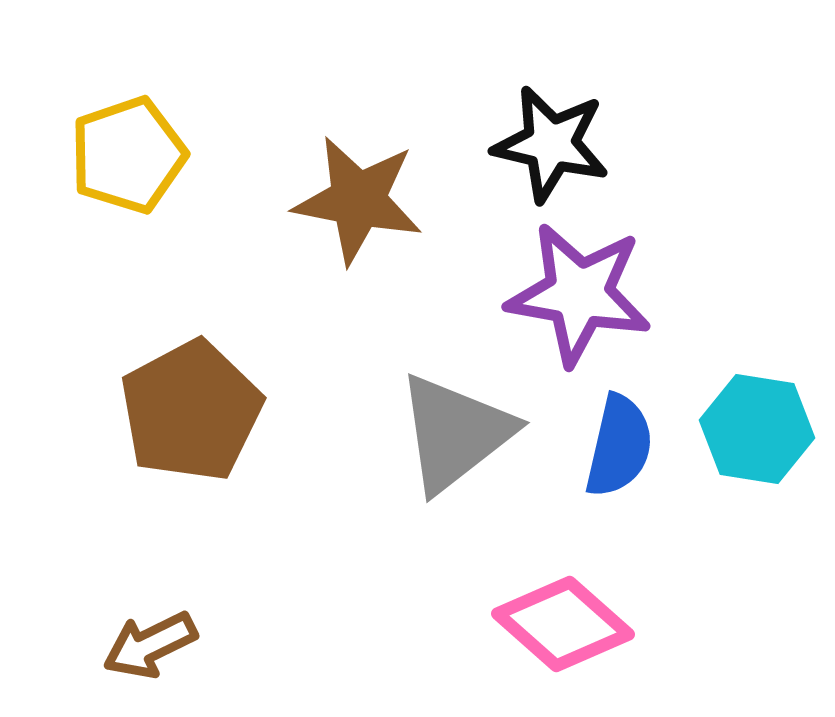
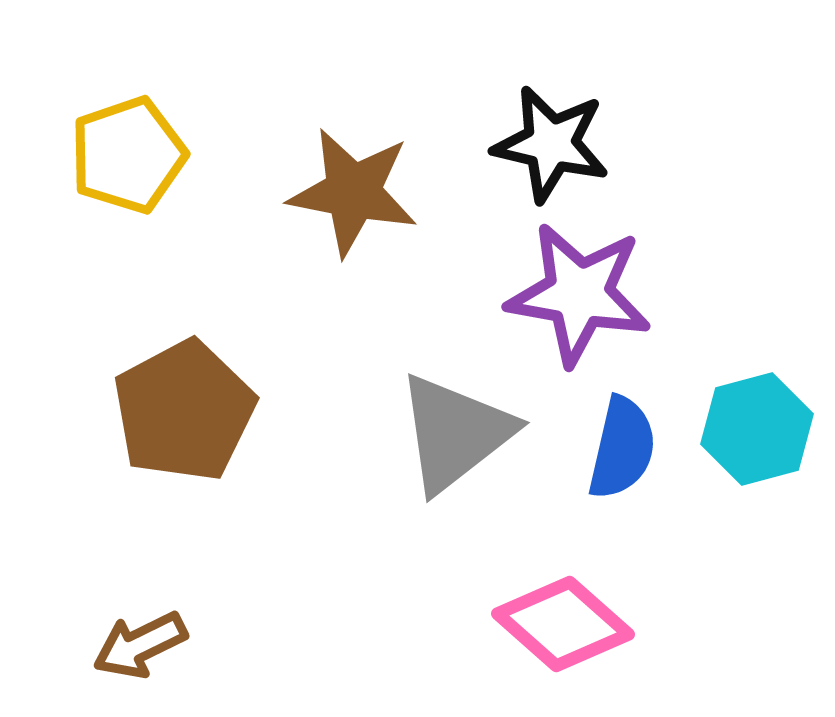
brown star: moved 5 px left, 8 px up
brown pentagon: moved 7 px left
cyan hexagon: rotated 24 degrees counterclockwise
blue semicircle: moved 3 px right, 2 px down
brown arrow: moved 10 px left
